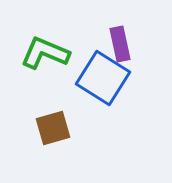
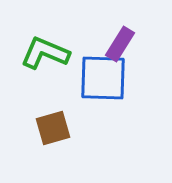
purple rectangle: rotated 44 degrees clockwise
blue square: rotated 30 degrees counterclockwise
